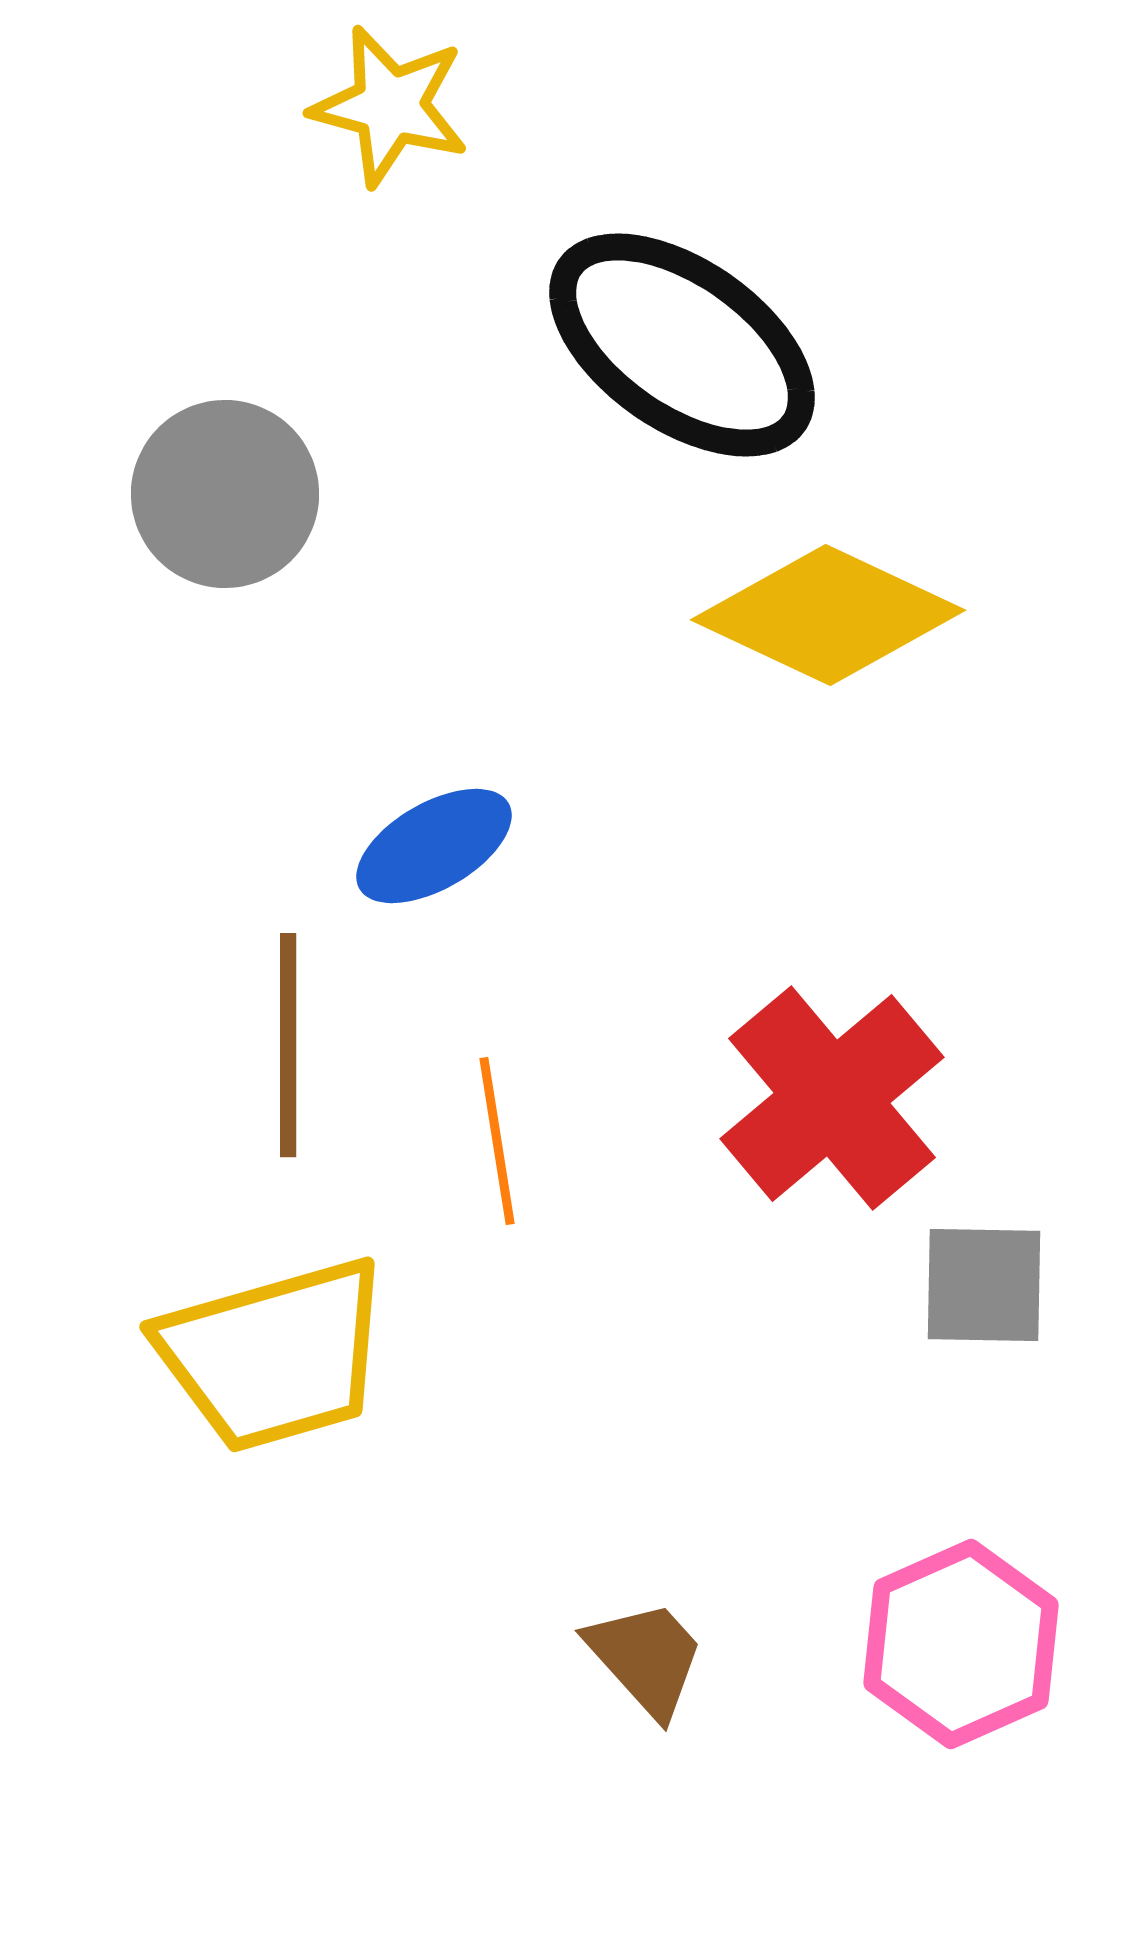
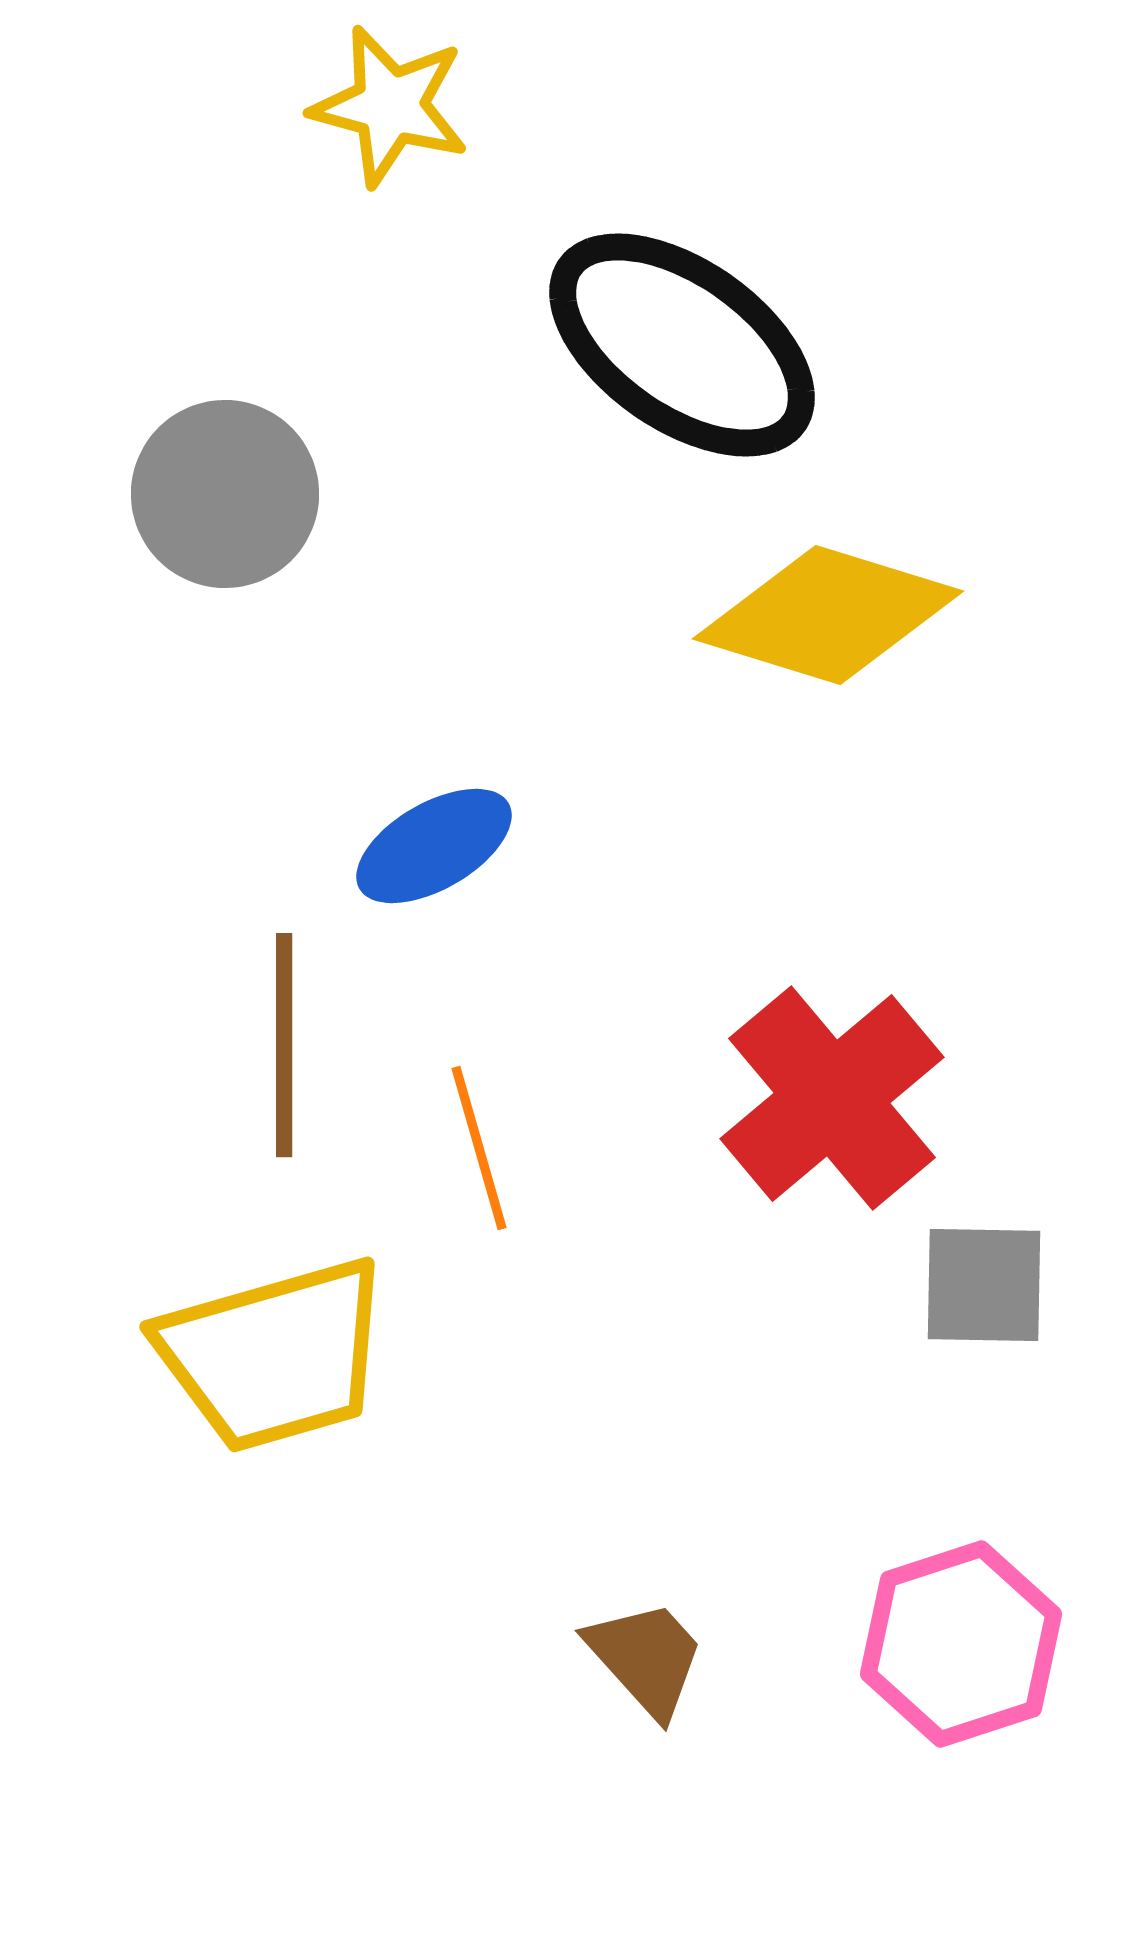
yellow diamond: rotated 8 degrees counterclockwise
brown line: moved 4 px left
orange line: moved 18 px left, 7 px down; rotated 7 degrees counterclockwise
pink hexagon: rotated 6 degrees clockwise
